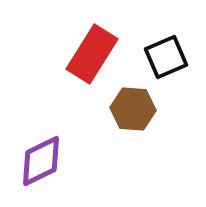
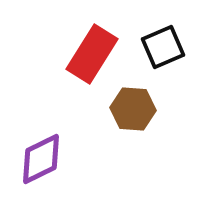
black square: moved 3 px left, 10 px up
purple diamond: moved 2 px up
